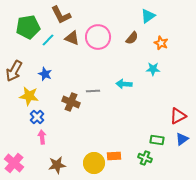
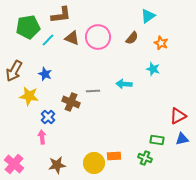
brown L-shape: rotated 70 degrees counterclockwise
cyan star: rotated 16 degrees clockwise
blue cross: moved 11 px right
blue triangle: rotated 24 degrees clockwise
pink cross: moved 1 px down
